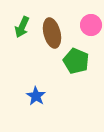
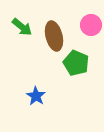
green arrow: rotated 75 degrees counterclockwise
brown ellipse: moved 2 px right, 3 px down
green pentagon: moved 2 px down
